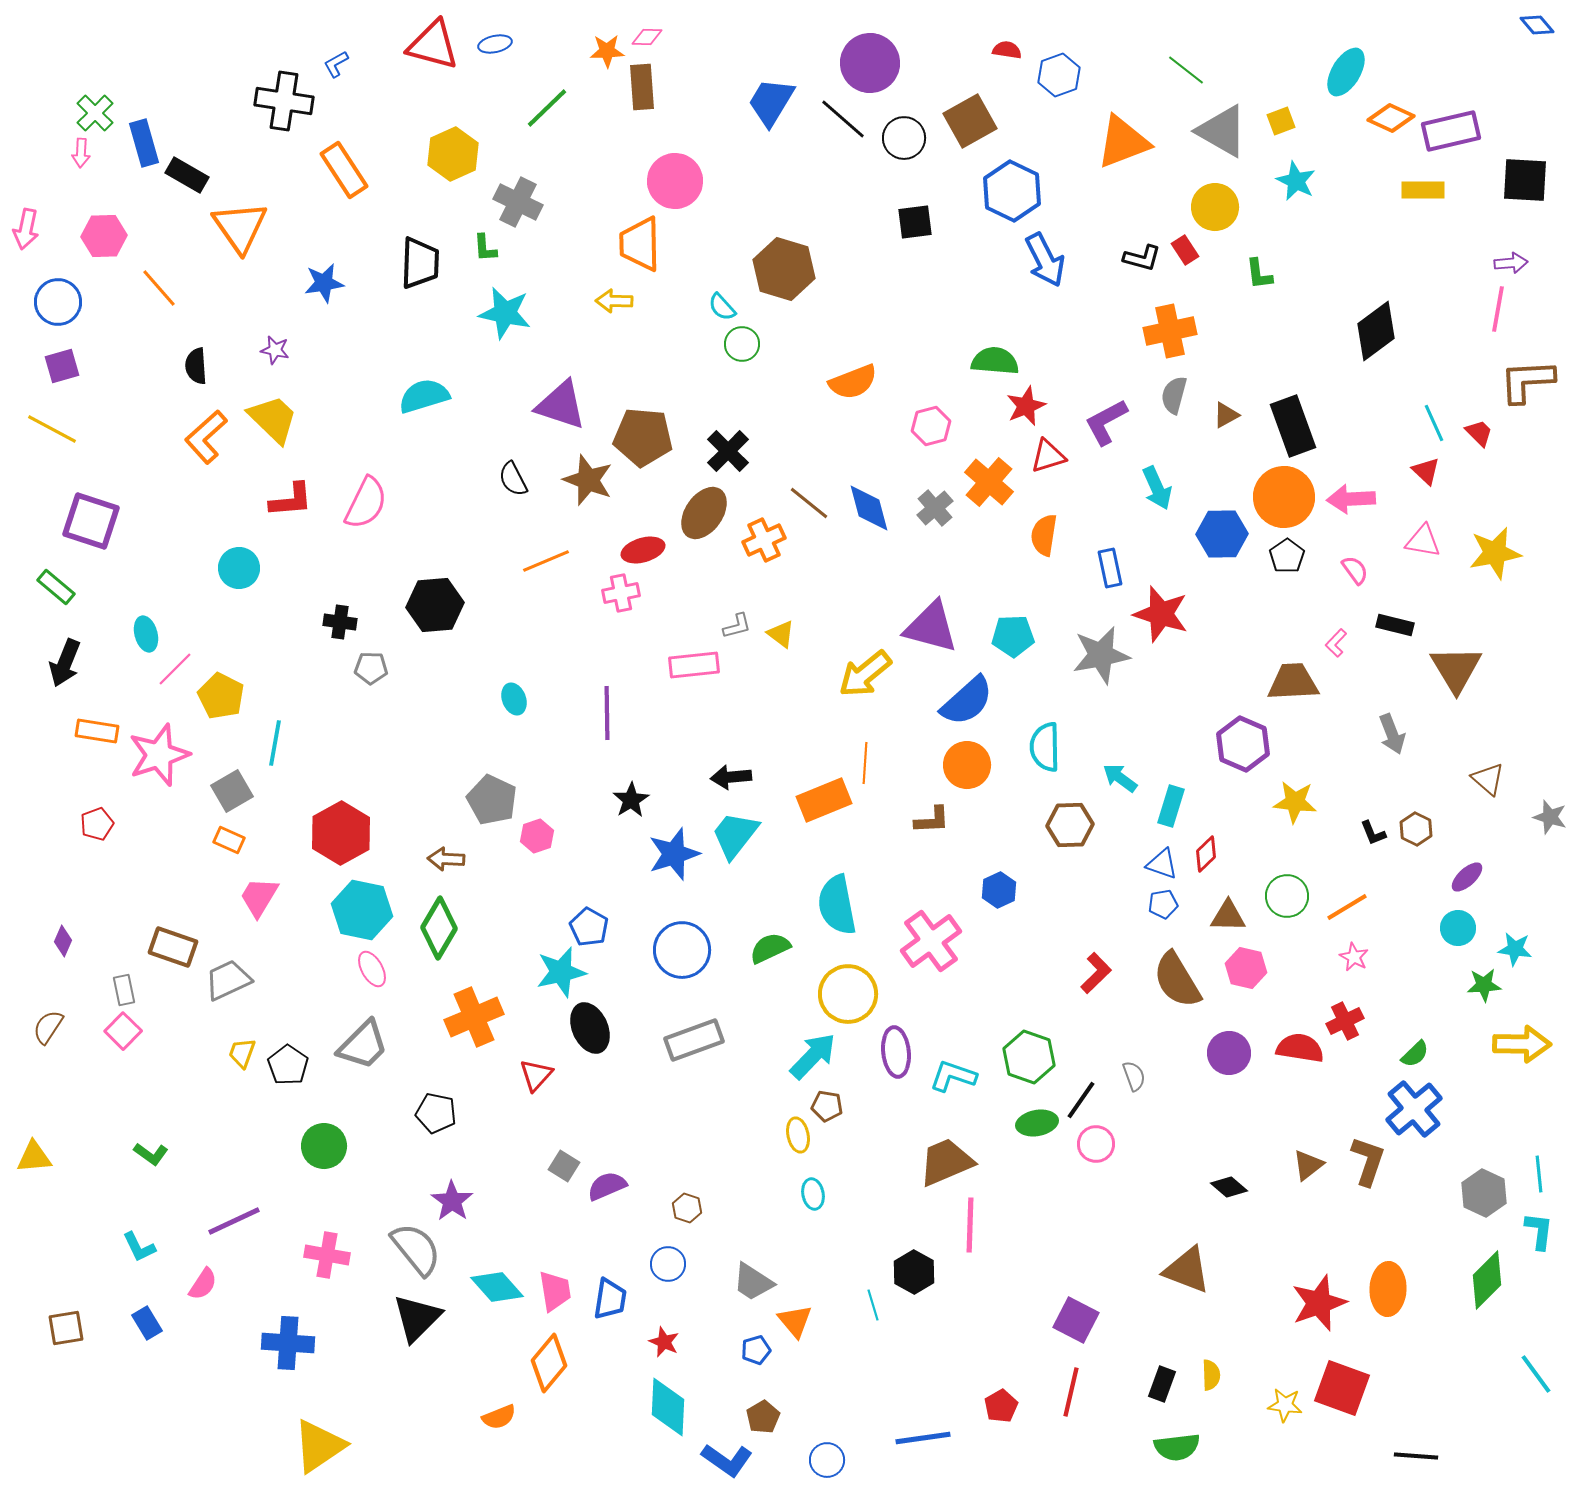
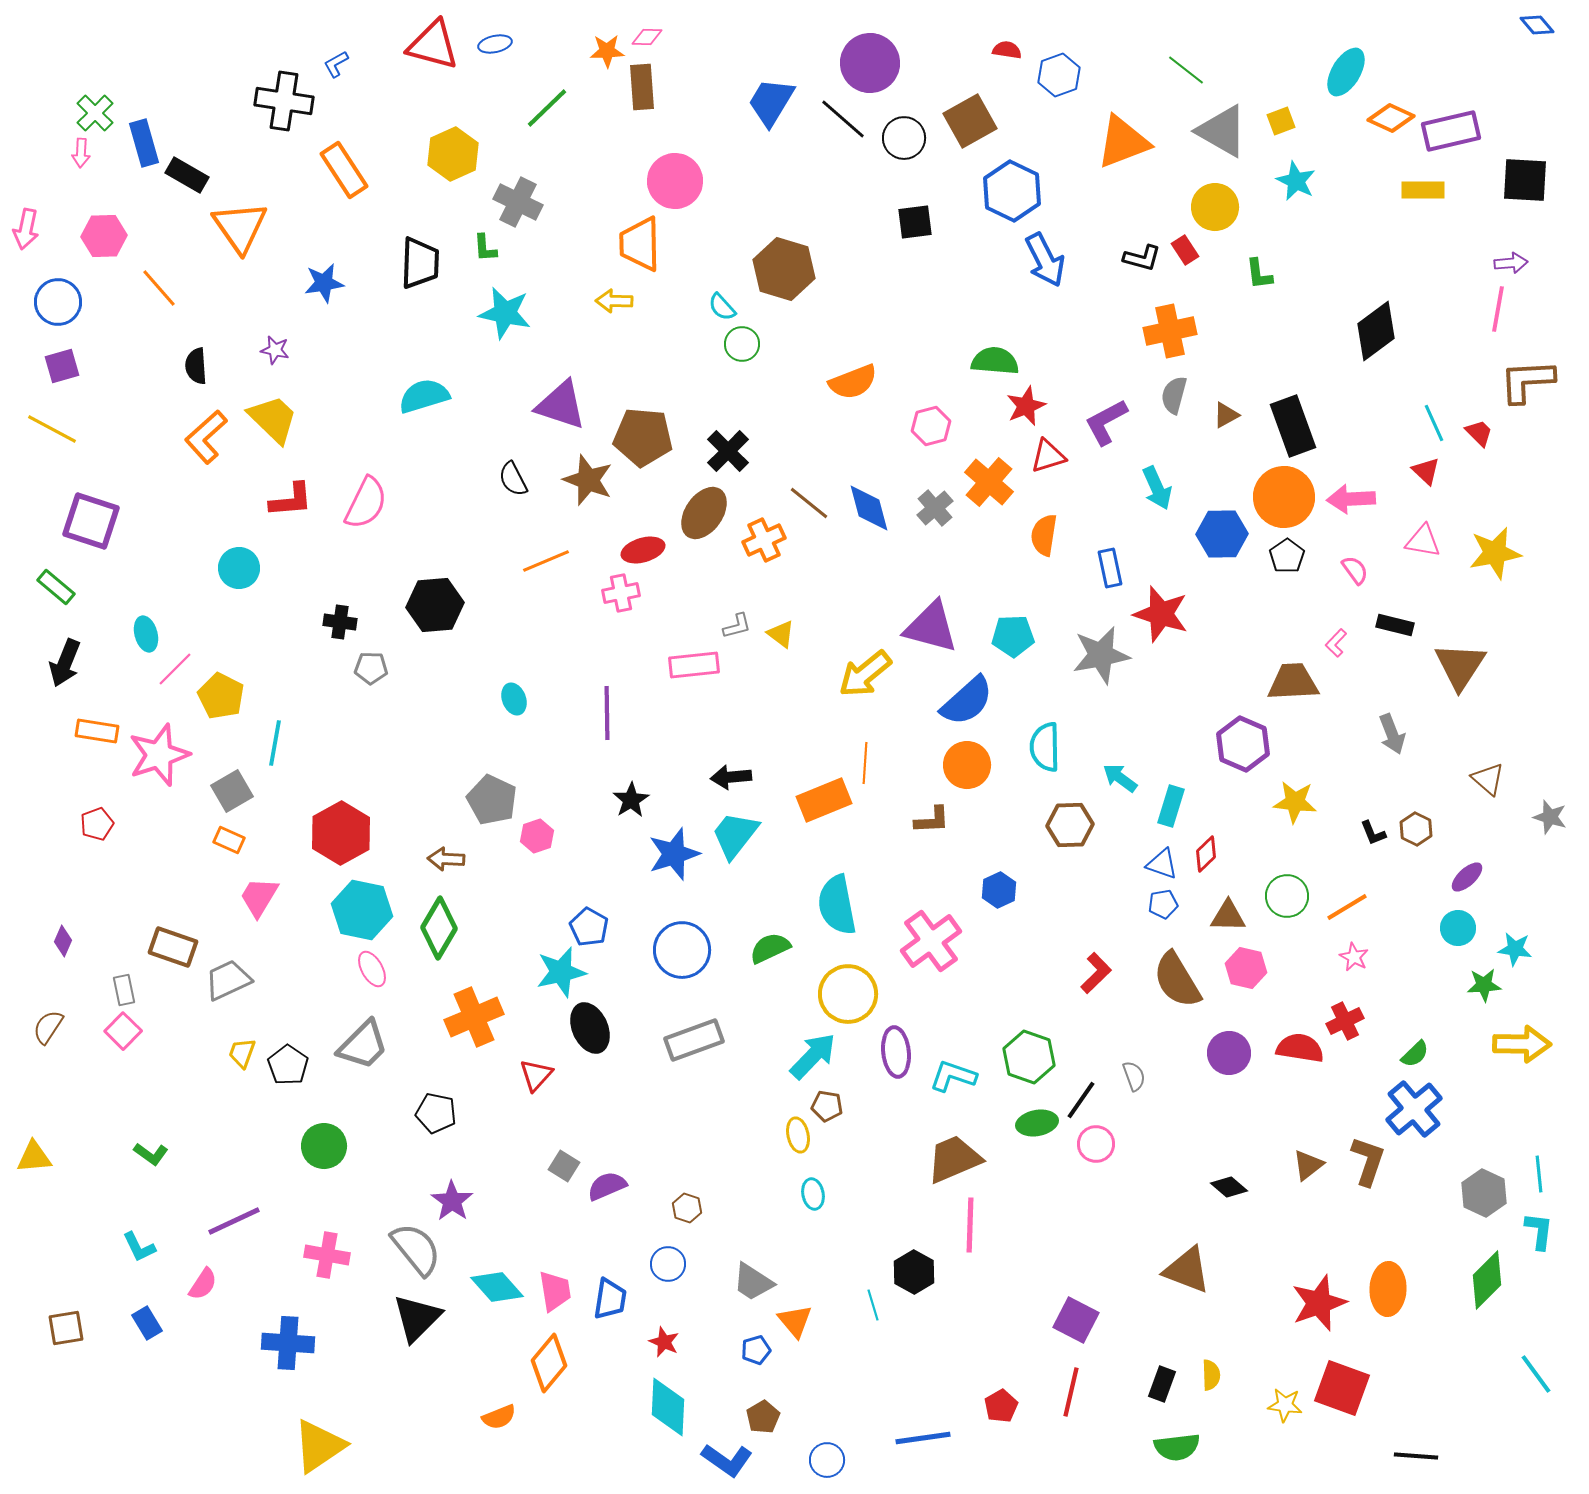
brown triangle at (1456, 669): moved 4 px right, 3 px up; rotated 4 degrees clockwise
brown trapezoid at (946, 1162): moved 8 px right, 3 px up
